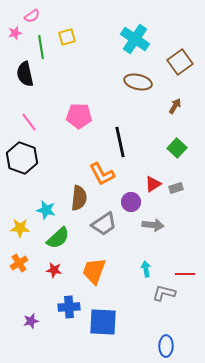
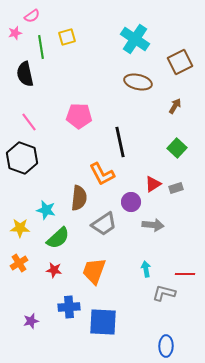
brown square: rotated 10 degrees clockwise
